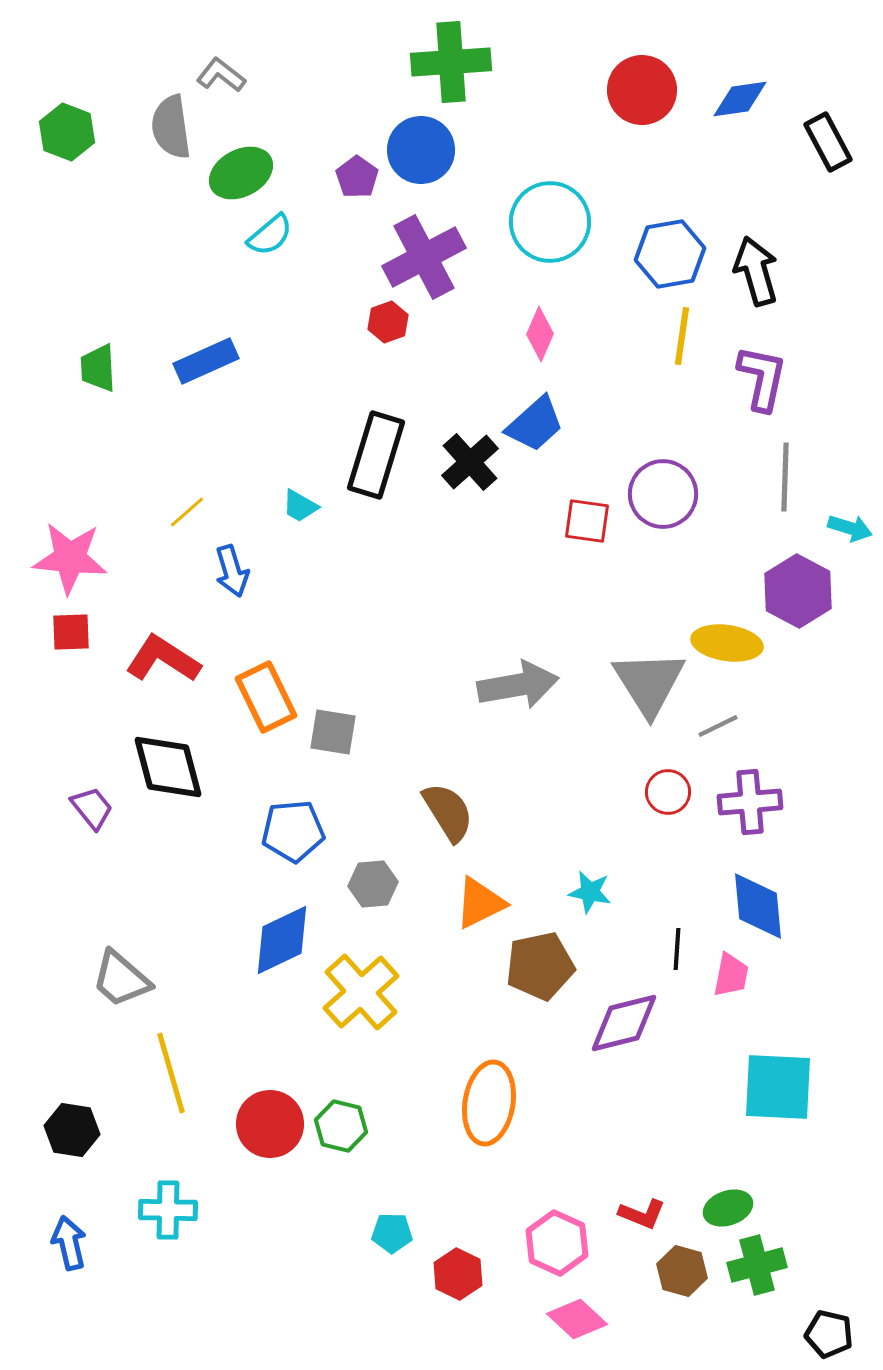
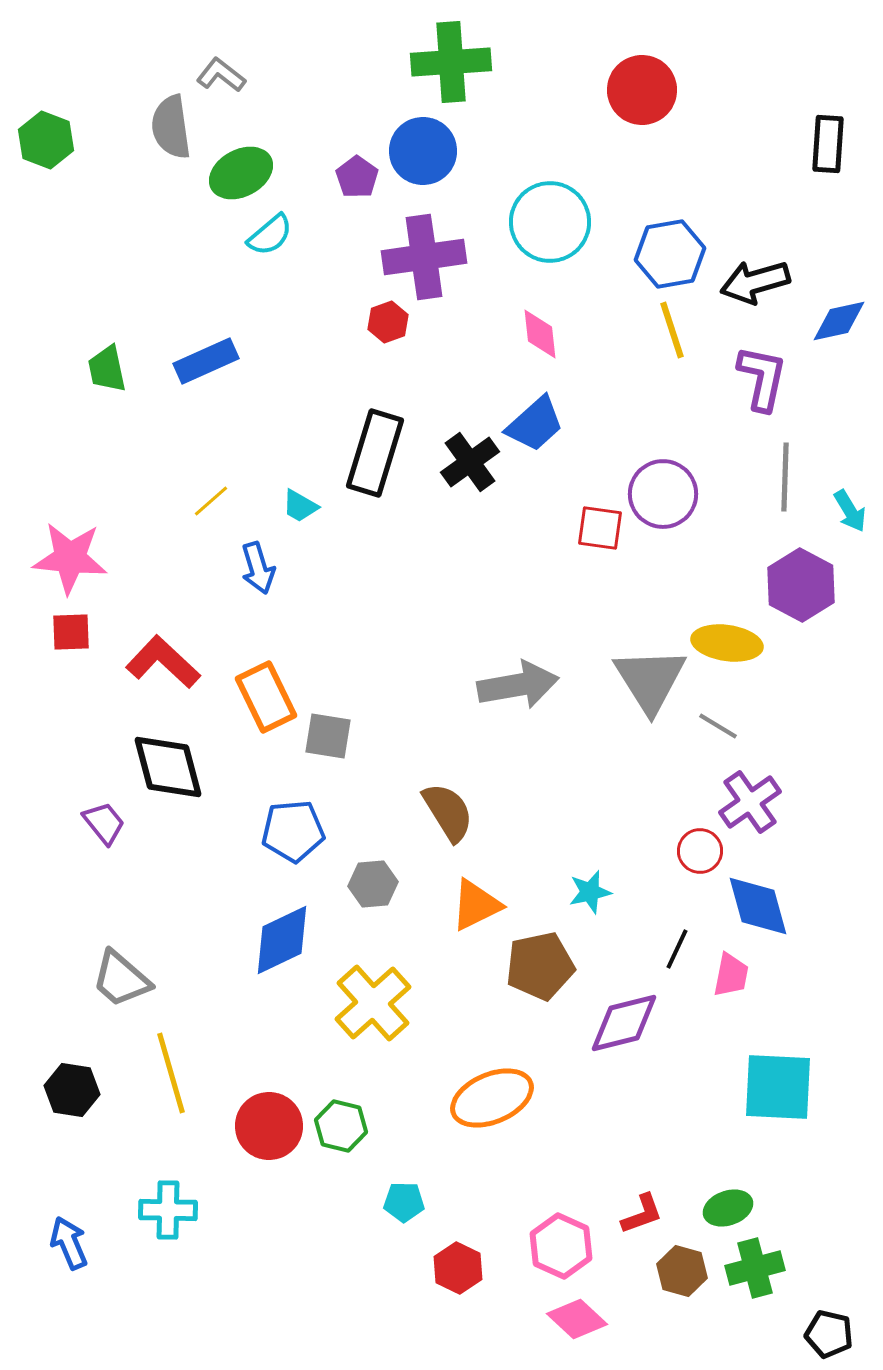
blue diamond at (740, 99): moved 99 px right, 222 px down; rotated 4 degrees counterclockwise
green hexagon at (67, 132): moved 21 px left, 8 px down
black rectangle at (828, 142): moved 2 px down; rotated 32 degrees clockwise
blue circle at (421, 150): moved 2 px right, 1 px down
purple cross at (424, 257): rotated 20 degrees clockwise
black arrow at (756, 271): moved 1 px left, 11 px down; rotated 90 degrees counterclockwise
pink diamond at (540, 334): rotated 30 degrees counterclockwise
yellow line at (682, 336): moved 10 px left, 6 px up; rotated 26 degrees counterclockwise
green trapezoid at (98, 368): moved 9 px right, 1 px down; rotated 9 degrees counterclockwise
black rectangle at (376, 455): moved 1 px left, 2 px up
black cross at (470, 462): rotated 6 degrees clockwise
yellow line at (187, 512): moved 24 px right, 11 px up
red square at (587, 521): moved 13 px right, 7 px down
cyan arrow at (850, 528): moved 17 px up; rotated 42 degrees clockwise
blue arrow at (232, 571): moved 26 px right, 3 px up
purple hexagon at (798, 591): moved 3 px right, 6 px up
red L-shape at (163, 659): moved 3 px down; rotated 10 degrees clockwise
gray triangle at (649, 683): moved 1 px right, 3 px up
gray line at (718, 726): rotated 57 degrees clockwise
gray square at (333, 732): moved 5 px left, 4 px down
red circle at (668, 792): moved 32 px right, 59 px down
purple cross at (750, 802): rotated 30 degrees counterclockwise
purple trapezoid at (92, 808): moved 12 px right, 15 px down
cyan star at (590, 892): rotated 24 degrees counterclockwise
orange triangle at (480, 903): moved 4 px left, 2 px down
blue diamond at (758, 906): rotated 10 degrees counterclockwise
black line at (677, 949): rotated 21 degrees clockwise
yellow cross at (361, 992): moved 12 px right, 11 px down
orange ellipse at (489, 1103): moved 3 px right, 5 px up; rotated 58 degrees clockwise
red circle at (270, 1124): moved 1 px left, 2 px down
black hexagon at (72, 1130): moved 40 px up
red L-shape at (642, 1214): rotated 42 degrees counterclockwise
cyan pentagon at (392, 1233): moved 12 px right, 31 px up
blue arrow at (69, 1243): rotated 10 degrees counterclockwise
pink hexagon at (557, 1243): moved 4 px right, 3 px down
green cross at (757, 1265): moved 2 px left, 3 px down
red hexagon at (458, 1274): moved 6 px up
